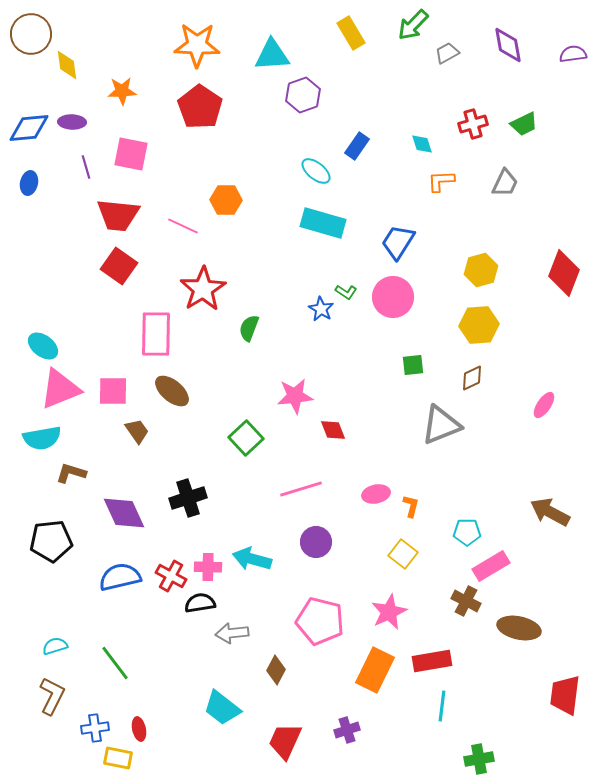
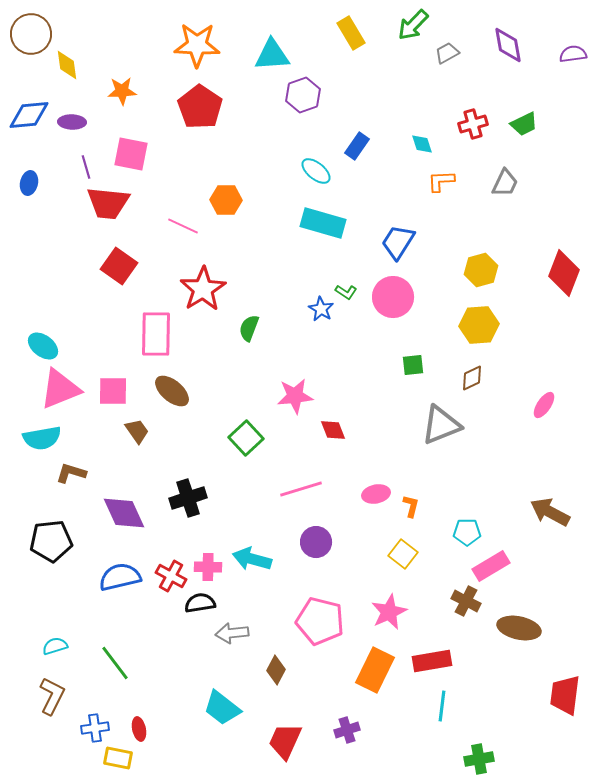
blue diamond at (29, 128): moved 13 px up
red trapezoid at (118, 215): moved 10 px left, 12 px up
